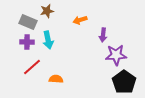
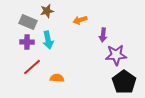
orange semicircle: moved 1 px right, 1 px up
